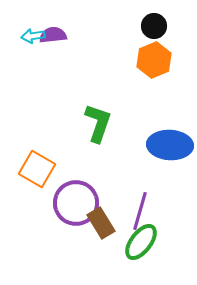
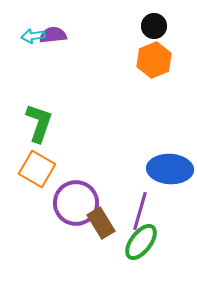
green L-shape: moved 59 px left
blue ellipse: moved 24 px down
